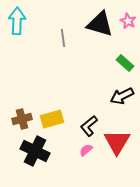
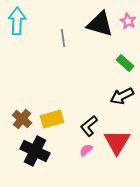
brown cross: rotated 36 degrees counterclockwise
